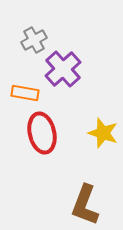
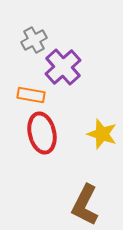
purple cross: moved 2 px up
orange rectangle: moved 6 px right, 2 px down
yellow star: moved 1 px left, 1 px down
brown L-shape: rotated 6 degrees clockwise
